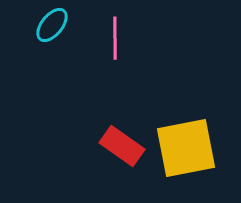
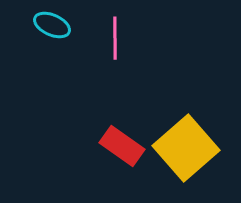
cyan ellipse: rotated 75 degrees clockwise
yellow square: rotated 30 degrees counterclockwise
